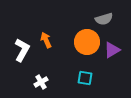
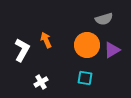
orange circle: moved 3 px down
